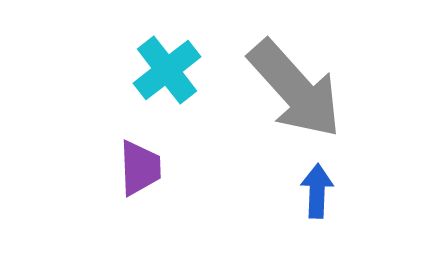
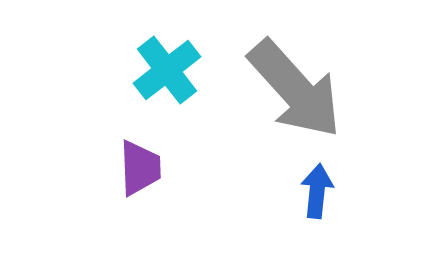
blue arrow: rotated 4 degrees clockwise
